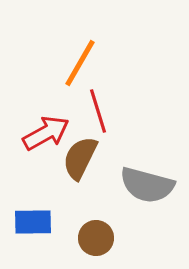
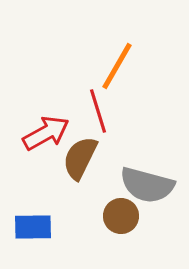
orange line: moved 37 px right, 3 px down
blue rectangle: moved 5 px down
brown circle: moved 25 px right, 22 px up
